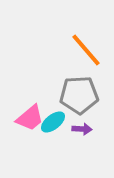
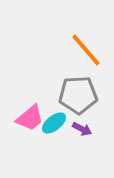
gray pentagon: moved 1 px left
cyan ellipse: moved 1 px right, 1 px down
purple arrow: rotated 24 degrees clockwise
